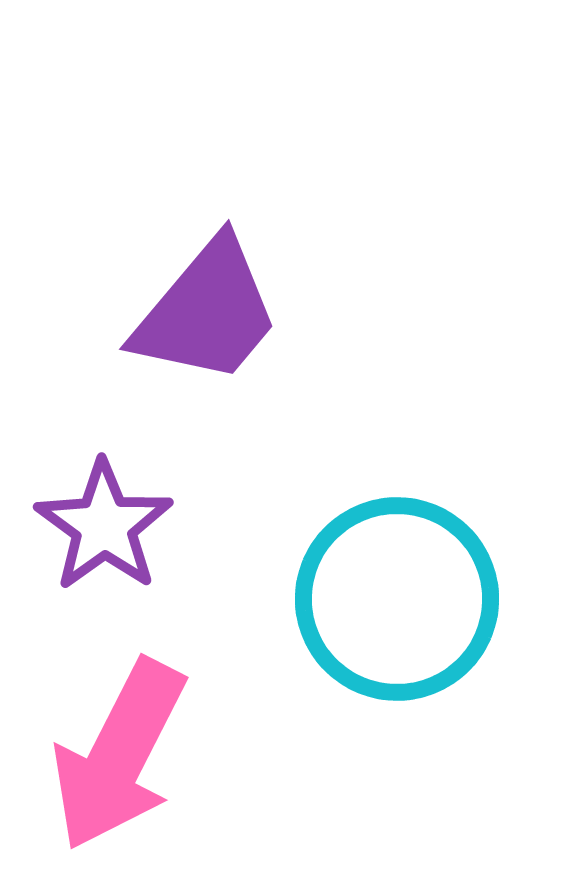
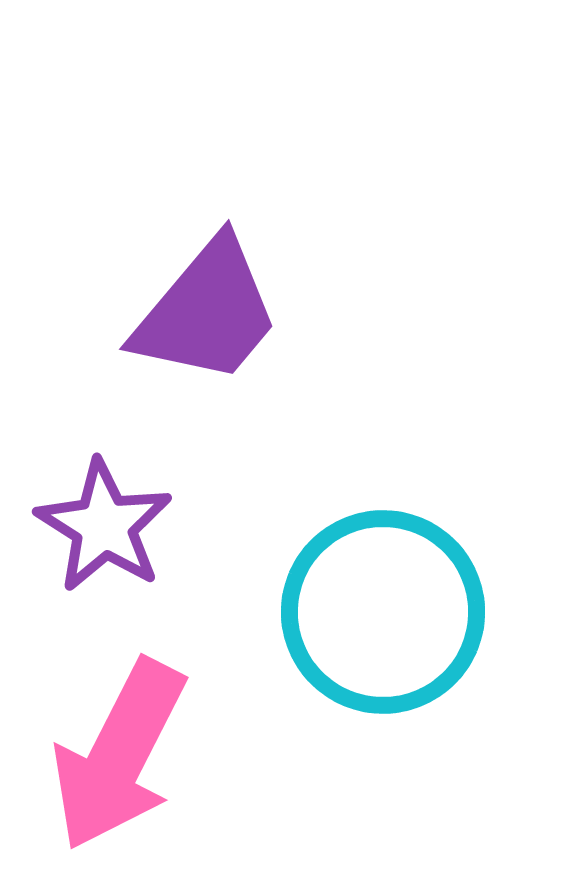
purple star: rotated 4 degrees counterclockwise
cyan circle: moved 14 px left, 13 px down
